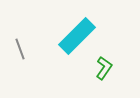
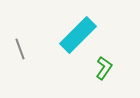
cyan rectangle: moved 1 px right, 1 px up
